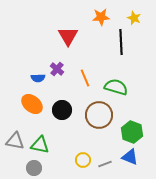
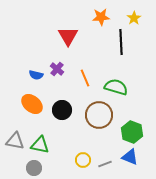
yellow star: rotated 16 degrees clockwise
blue semicircle: moved 2 px left, 3 px up; rotated 16 degrees clockwise
